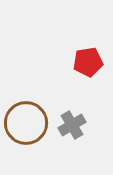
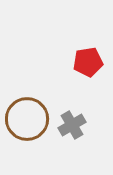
brown circle: moved 1 px right, 4 px up
